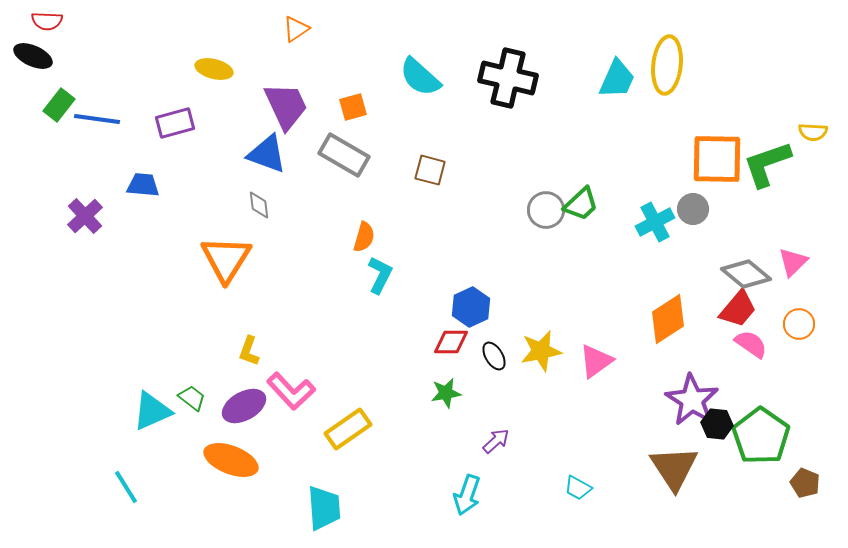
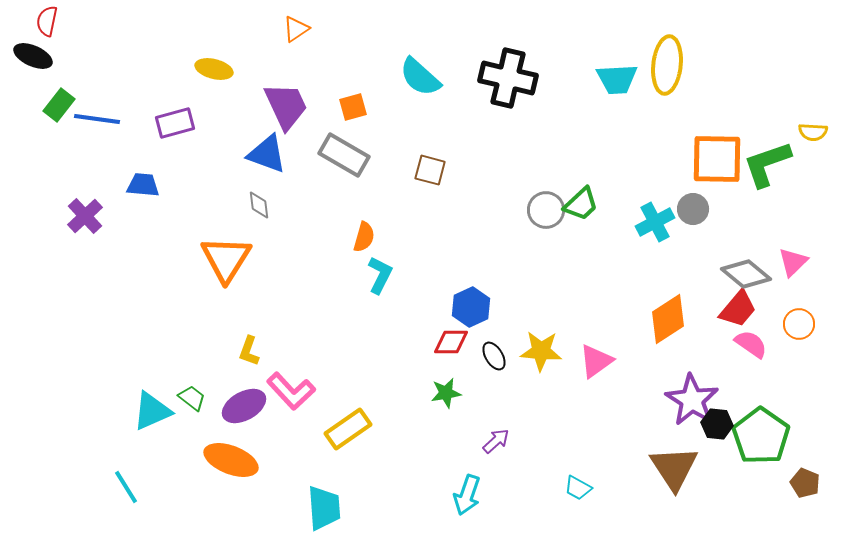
red semicircle at (47, 21): rotated 100 degrees clockwise
cyan trapezoid at (617, 79): rotated 63 degrees clockwise
yellow star at (541, 351): rotated 15 degrees clockwise
